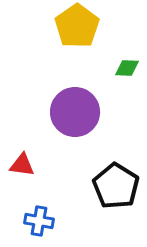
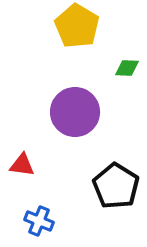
yellow pentagon: rotated 6 degrees counterclockwise
blue cross: rotated 12 degrees clockwise
